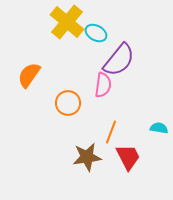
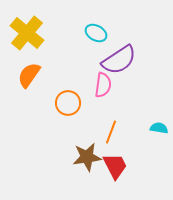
yellow cross: moved 40 px left, 11 px down
purple semicircle: rotated 18 degrees clockwise
red trapezoid: moved 13 px left, 9 px down
